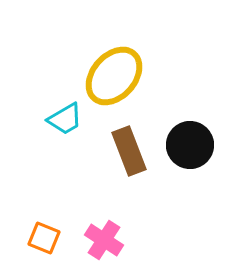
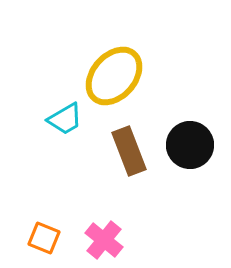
pink cross: rotated 6 degrees clockwise
